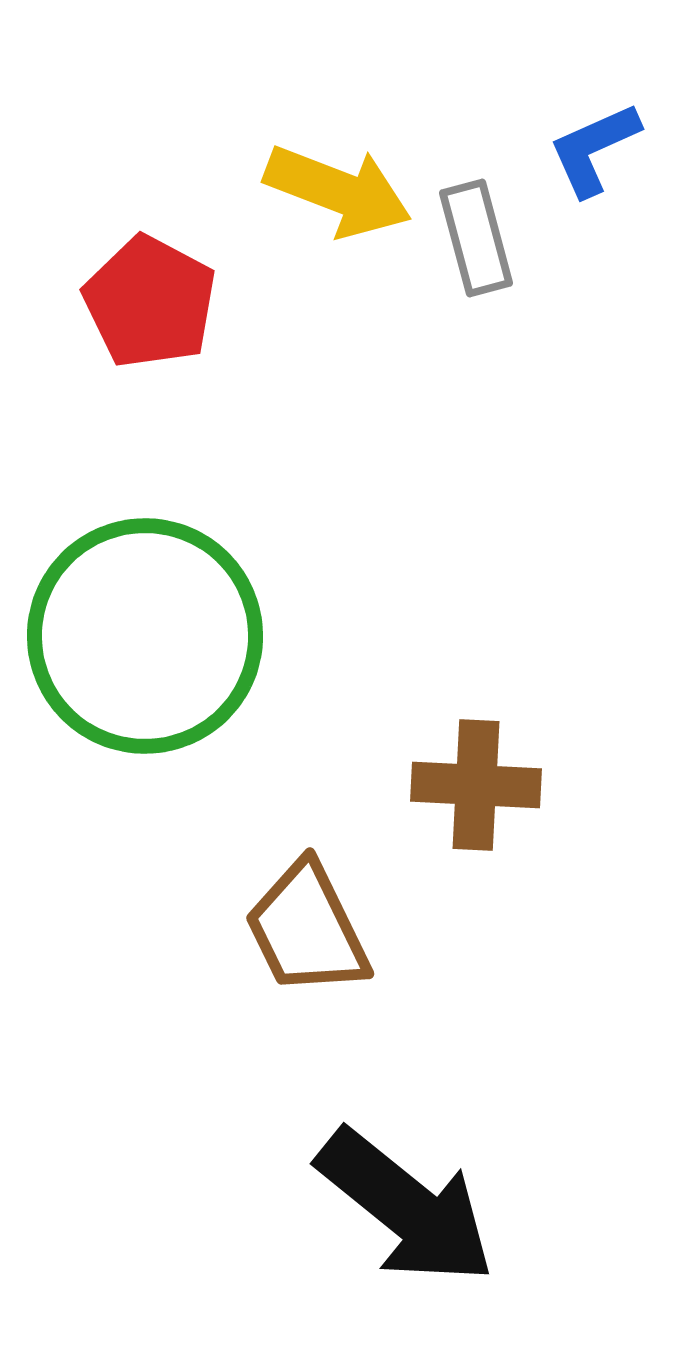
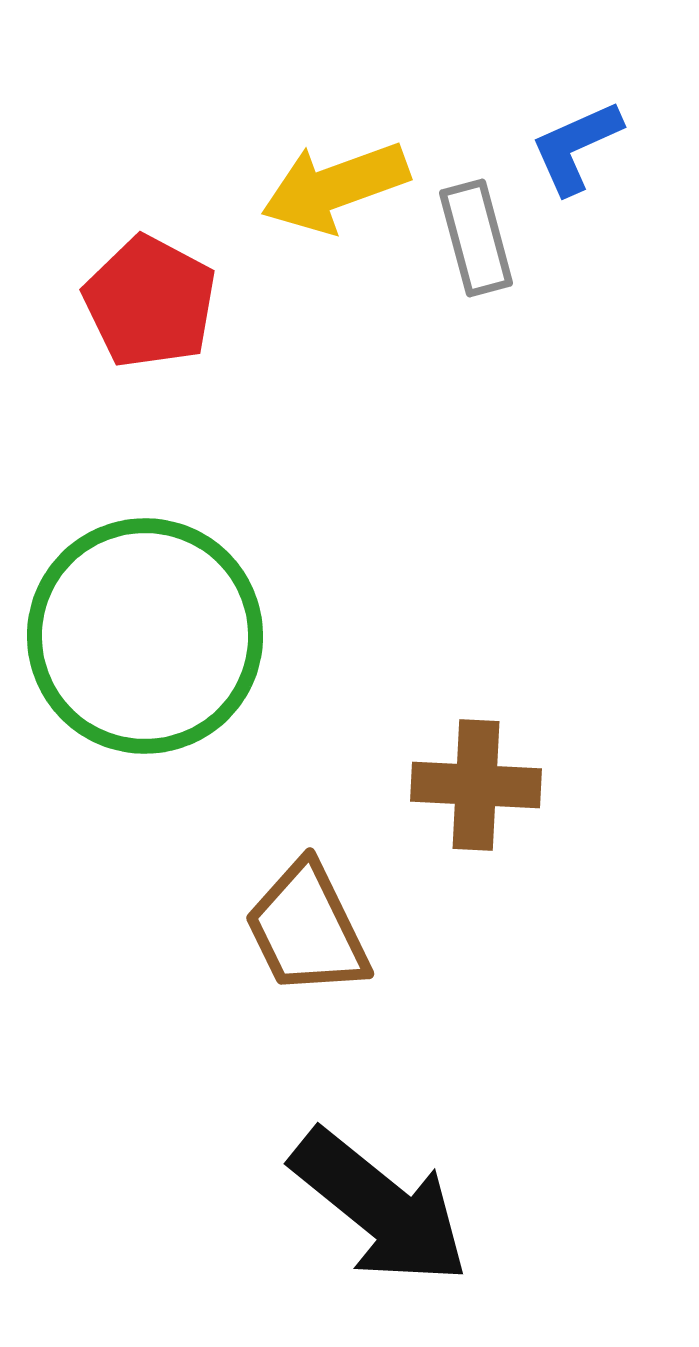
blue L-shape: moved 18 px left, 2 px up
yellow arrow: moved 3 px left, 4 px up; rotated 139 degrees clockwise
black arrow: moved 26 px left
